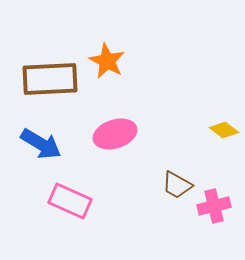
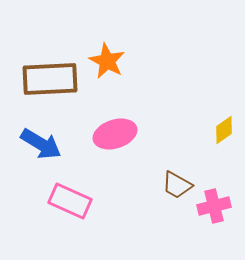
yellow diamond: rotated 72 degrees counterclockwise
